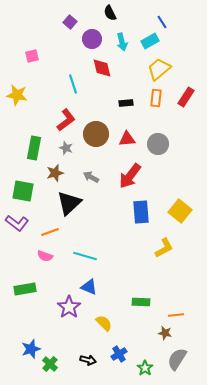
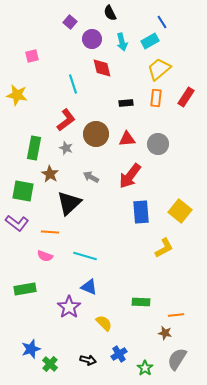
brown star at (55, 173): moved 5 px left, 1 px down; rotated 24 degrees counterclockwise
orange line at (50, 232): rotated 24 degrees clockwise
